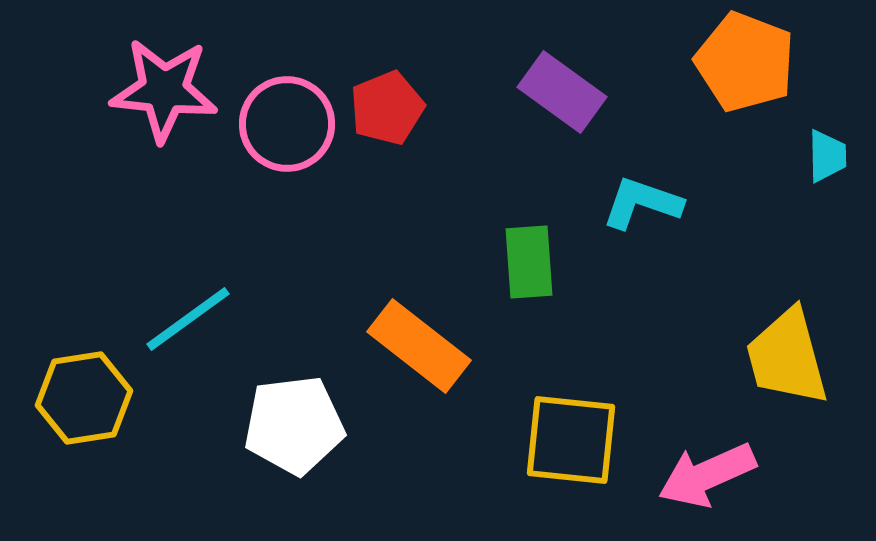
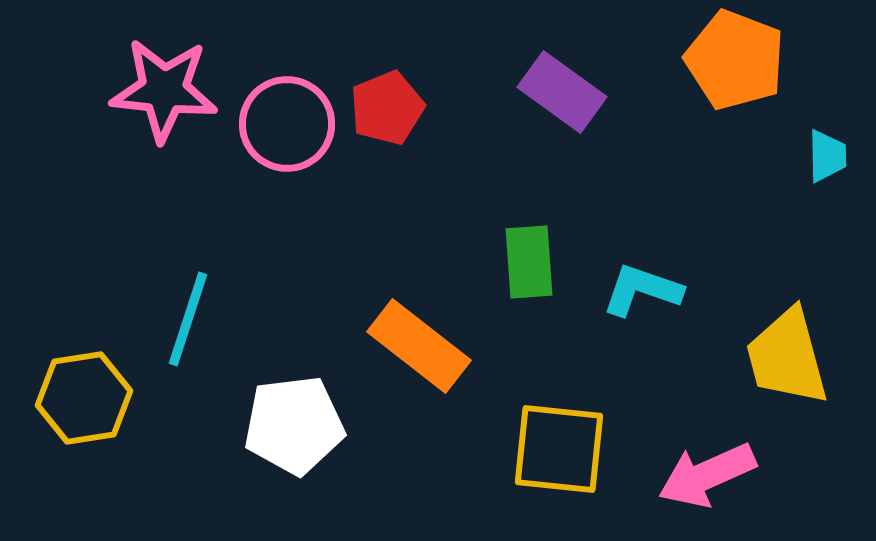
orange pentagon: moved 10 px left, 2 px up
cyan L-shape: moved 87 px down
cyan line: rotated 36 degrees counterclockwise
yellow square: moved 12 px left, 9 px down
